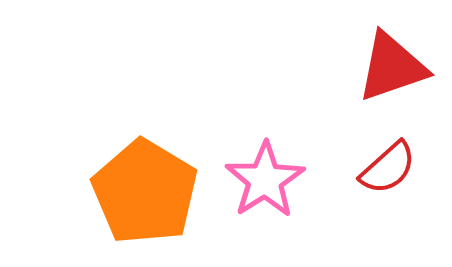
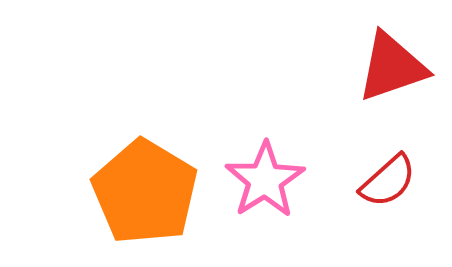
red semicircle: moved 13 px down
